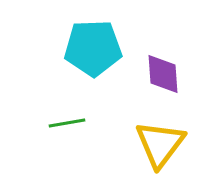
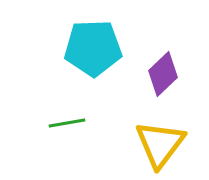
purple diamond: rotated 51 degrees clockwise
